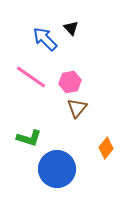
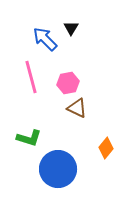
black triangle: rotated 14 degrees clockwise
pink line: rotated 40 degrees clockwise
pink hexagon: moved 2 px left, 1 px down
brown triangle: rotated 45 degrees counterclockwise
blue circle: moved 1 px right
